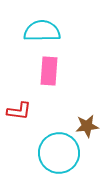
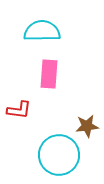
pink rectangle: moved 3 px down
red L-shape: moved 1 px up
cyan circle: moved 2 px down
